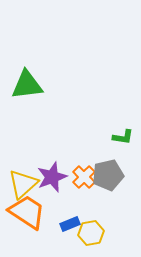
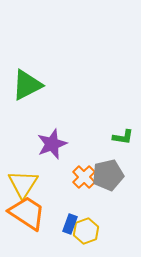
green triangle: rotated 20 degrees counterclockwise
purple star: moved 33 px up
yellow triangle: rotated 16 degrees counterclockwise
orange trapezoid: moved 1 px down
blue rectangle: rotated 48 degrees counterclockwise
yellow hexagon: moved 5 px left, 2 px up; rotated 10 degrees counterclockwise
